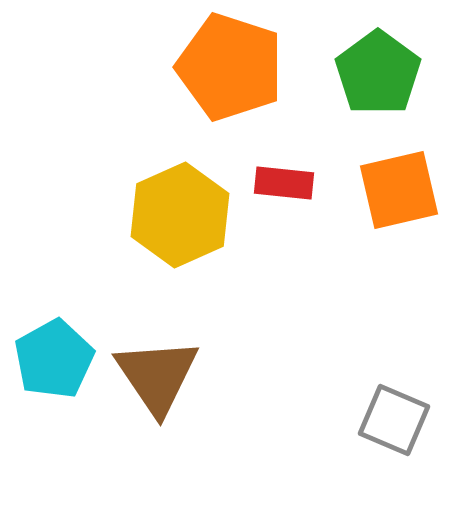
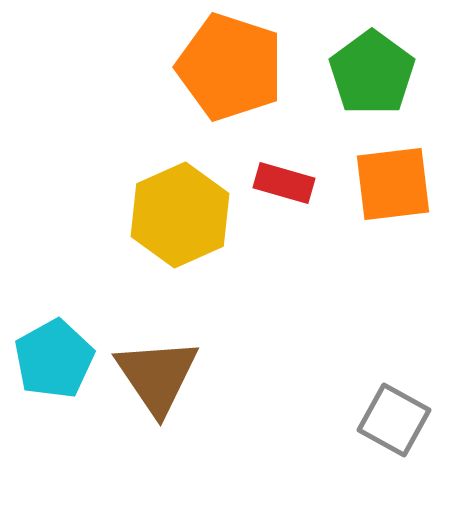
green pentagon: moved 6 px left
red rectangle: rotated 10 degrees clockwise
orange square: moved 6 px left, 6 px up; rotated 6 degrees clockwise
gray square: rotated 6 degrees clockwise
